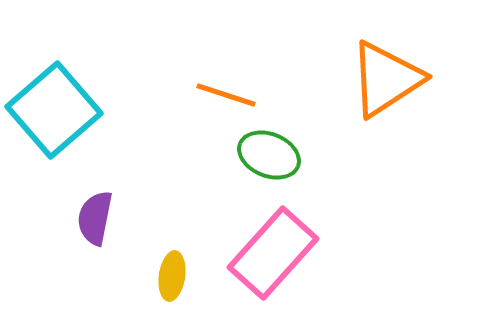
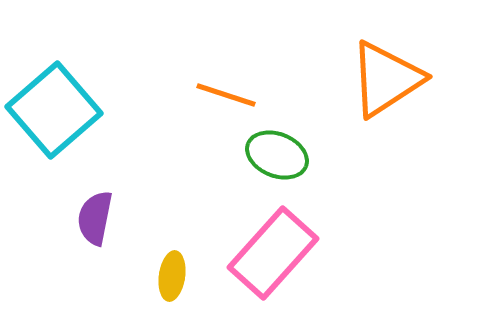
green ellipse: moved 8 px right
